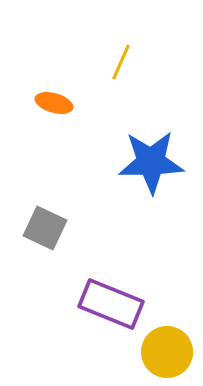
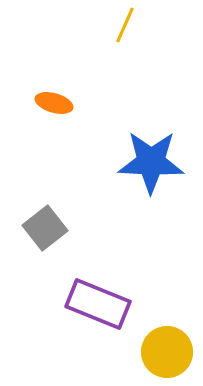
yellow line: moved 4 px right, 37 px up
blue star: rotated 4 degrees clockwise
gray square: rotated 27 degrees clockwise
purple rectangle: moved 13 px left
